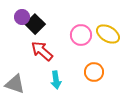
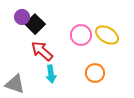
yellow ellipse: moved 1 px left, 1 px down
orange circle: moved 1 px right, 1 px down
cyan arrow: moved 5 px left, 6 px up
